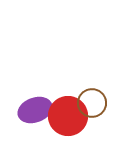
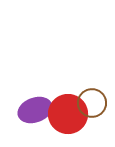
red circle: moved 2 px up
